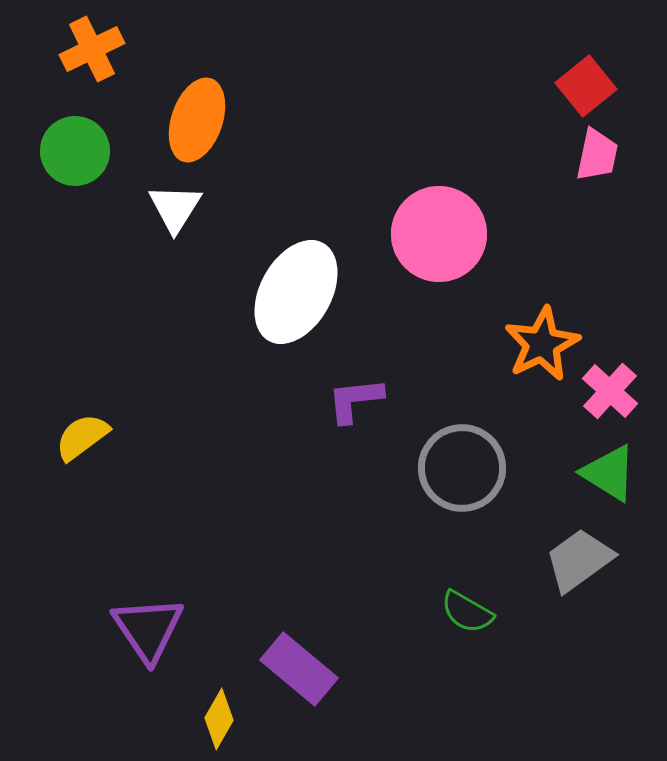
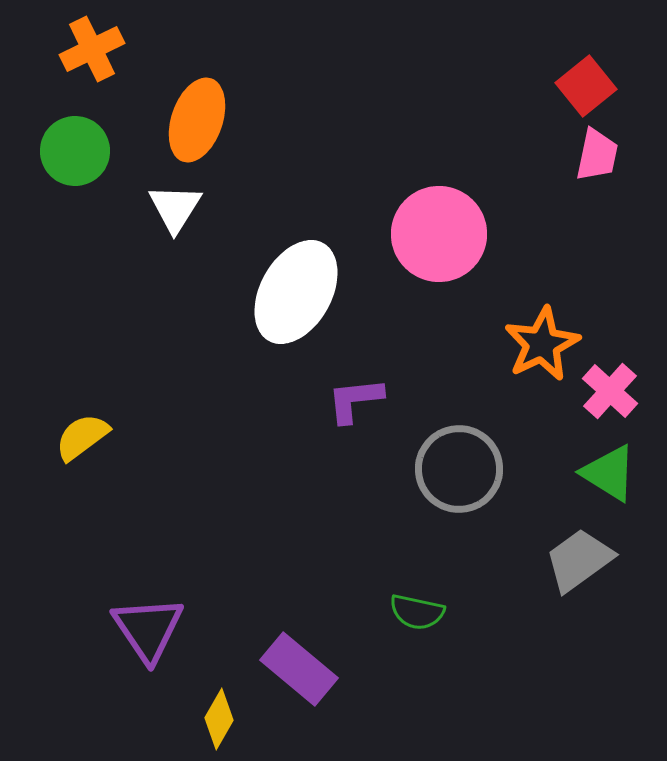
gray circle: moved 3 px left, 1 px down
green semicircle: moved 50 px left; rotated 18 degrees counterclockwise
